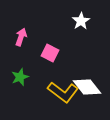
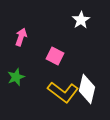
white star: moved 1 px up
pink square: moved 5 px right, 3 px down
green star: moved 4 px left
white diamond: moved 2 px down; rotated 52 degrees clockwise
